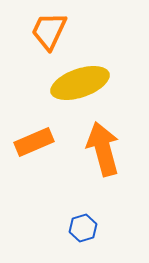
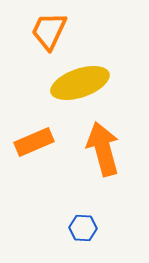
blue hexagon: rotated 20 degrees clockwise
